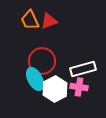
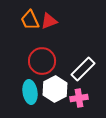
white rectangle: rotated 30 degrees counterclockwise
cyan ellipse: moved 5 px left, 13 px down; rotated 20 degrees clockwise
pink cross: moved 11 px down; rotated 18 degrees counterclockwise
